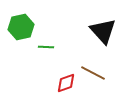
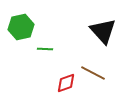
green line: moved 1 px left, 2 px down
